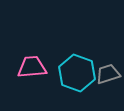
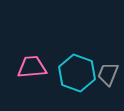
gray trapezoid: rotated 50 degrees counterclockwise
